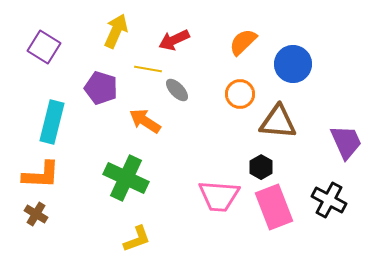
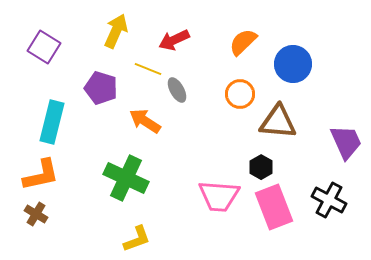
yellow line: rotated 12 degrees clockwise
gray ellipse: rotated 15 degrees clockwise
orange L-shape: rotated 15 degrees counterclockwise
